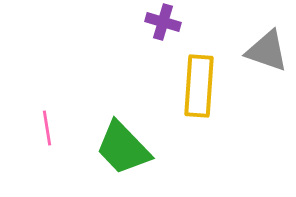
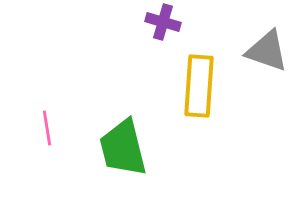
green trapezoid: rotated 30 degrees clockwise
